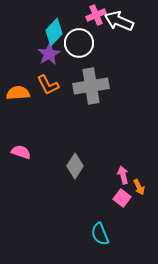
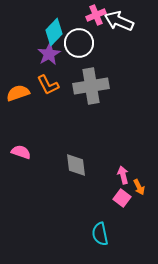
orange semicircle: rotated 15 degrees counterclockwise
gray diamond: moved 1 px right, 1 px up; rotated 40 degrees counterclockwise
cyan semicircle: rotated 10 degrees clockwise
